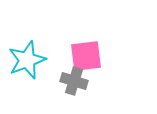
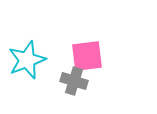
pink square: moved 1 px right
